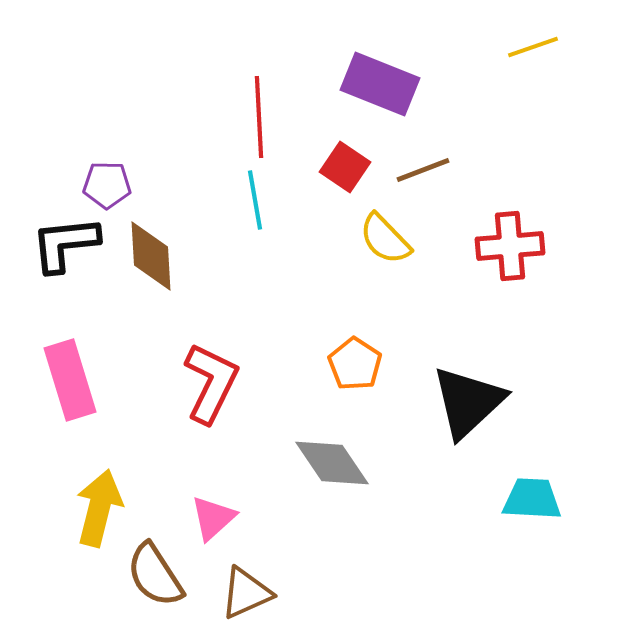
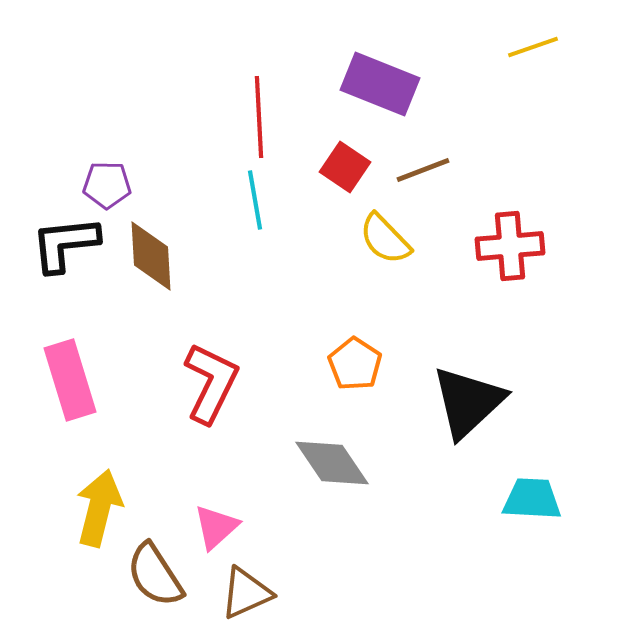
pink triangle: moved 3 px right, 9 px down
